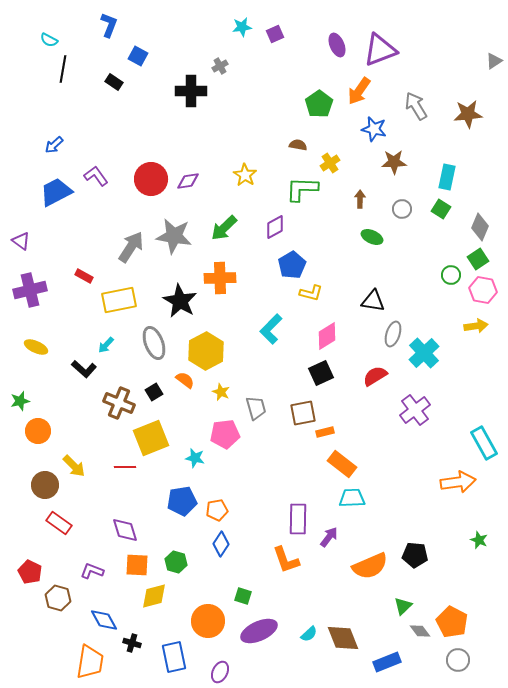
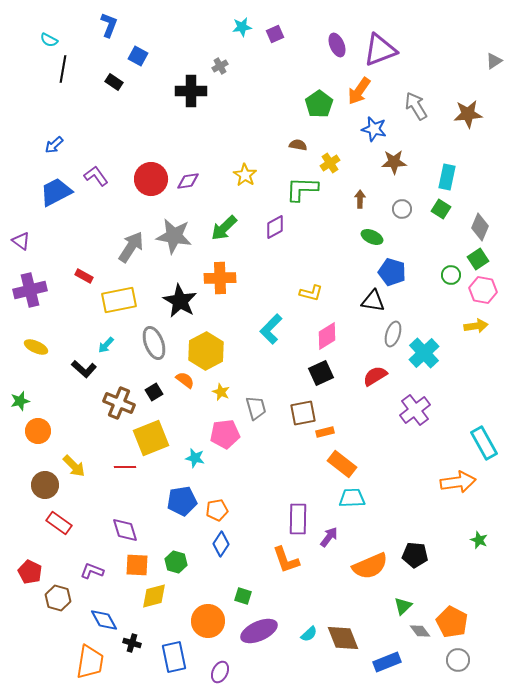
blue pentagon at (292, 265): moved 100 px right, 7 px down; rotated 24 degrees counterclockwise
